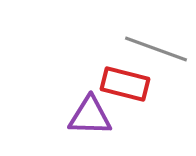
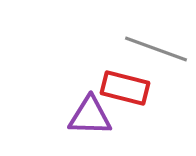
red rectangle: moved 4 px down
